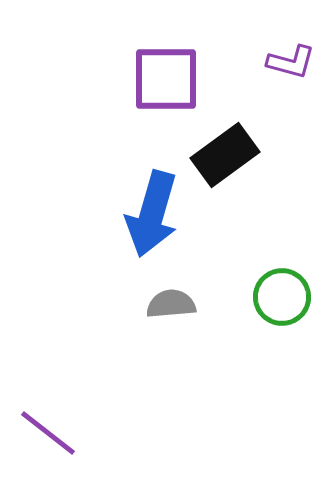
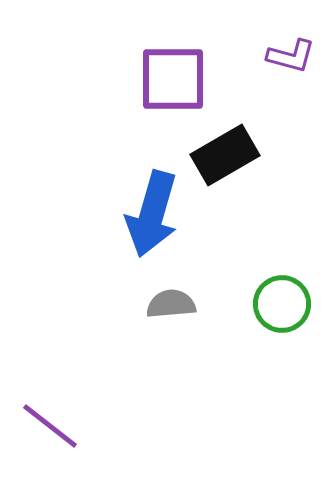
purple L-shape: moved 6 px up
purple square: moved 7 px right
black rectangle: rotated 6 degrees clockwise
green circle: moved 7 px down
purple line: moved 2 px right, 7 px up
